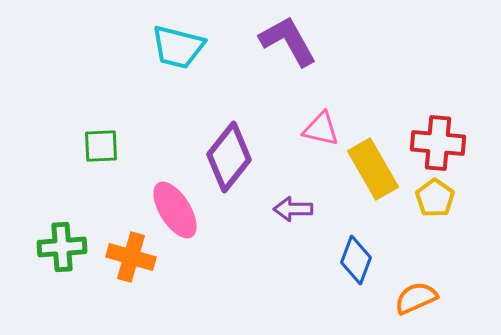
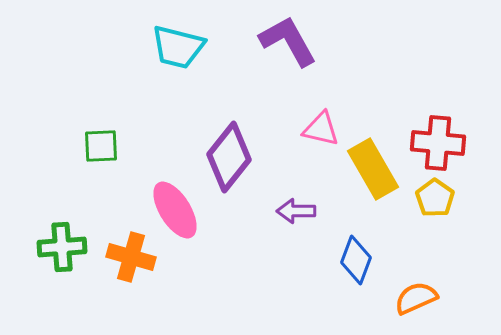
purple arrow: moved 3 px right, 2 px down
